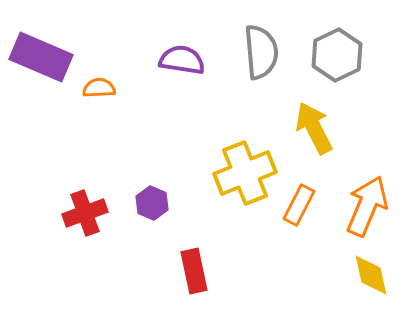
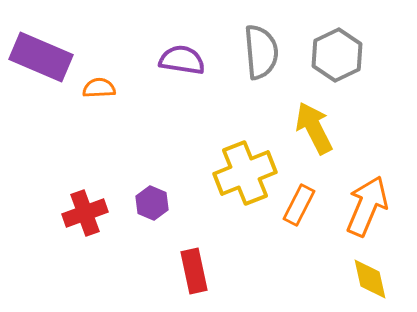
yellow diamond: moved 1 px left, 4 px down
